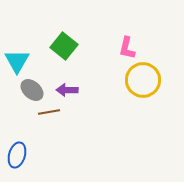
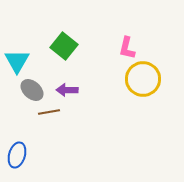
yellow circle: moved 1 px up
